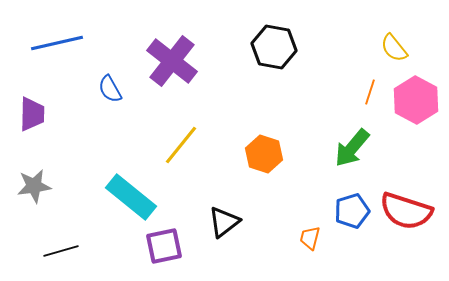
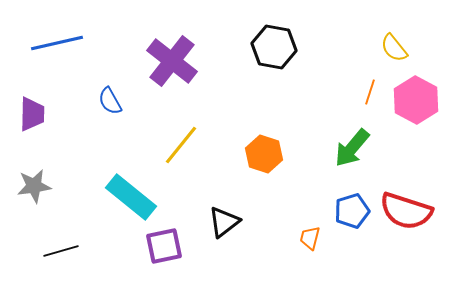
blue semicircle: moved 12 px down
